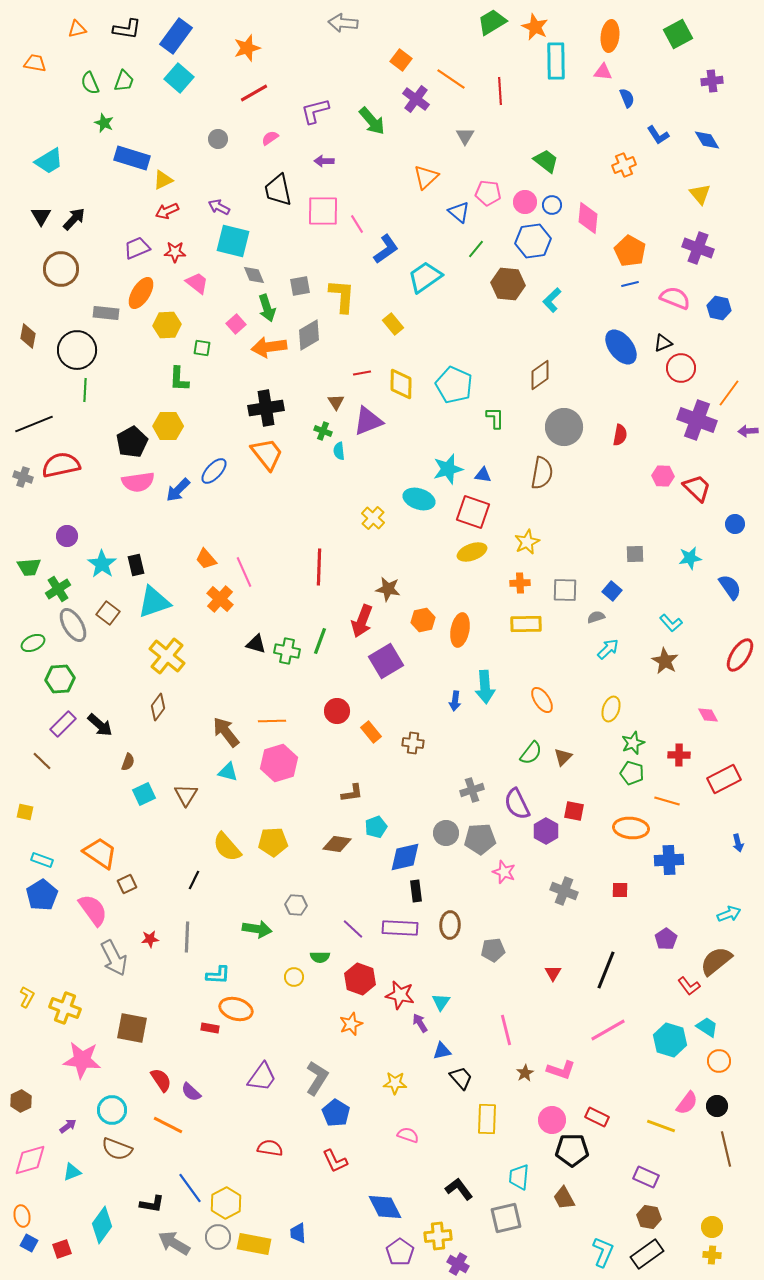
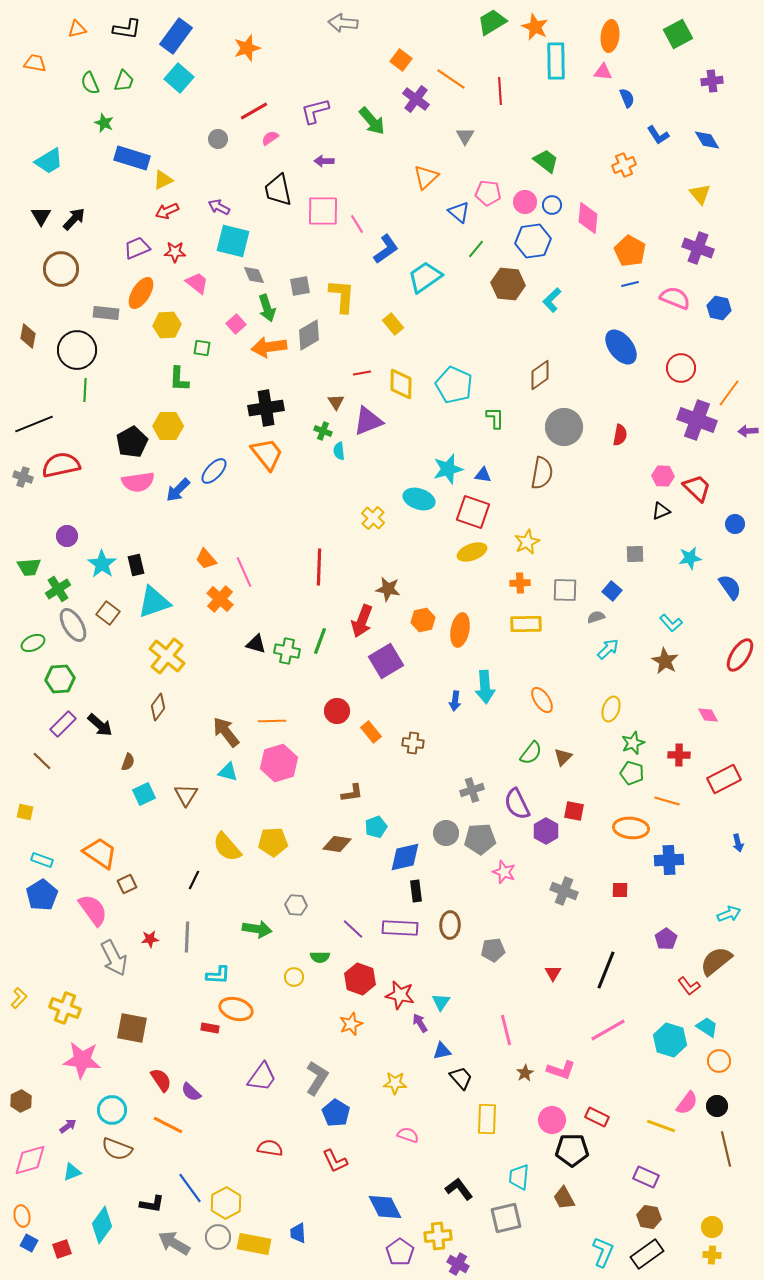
red line at (254, 93): moved 18 px down
black triangle at (663, 343): moved 2 px left, 168 px down
yellow L-shape at (27, 997): moved 8 px left, 1 px down; rotated 15 degrees clockwise
